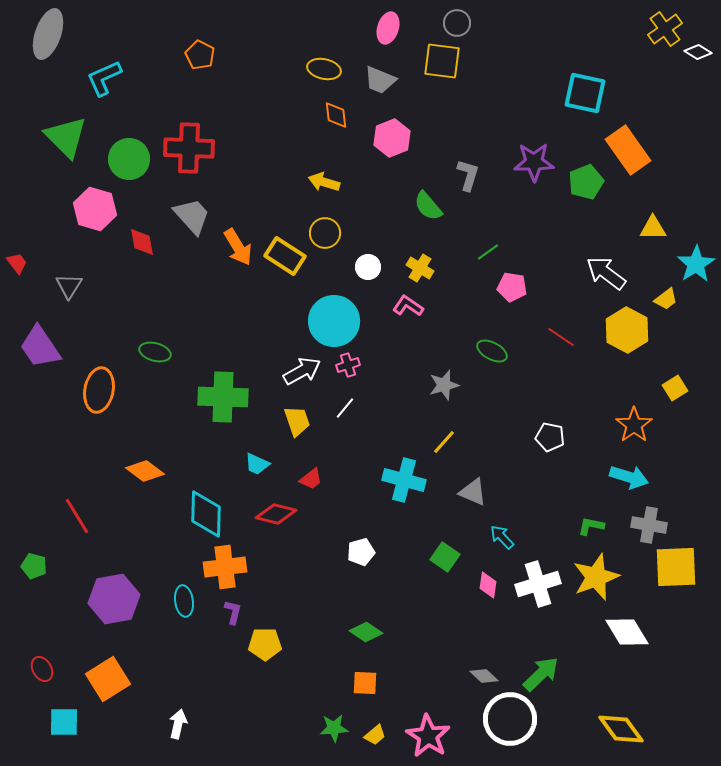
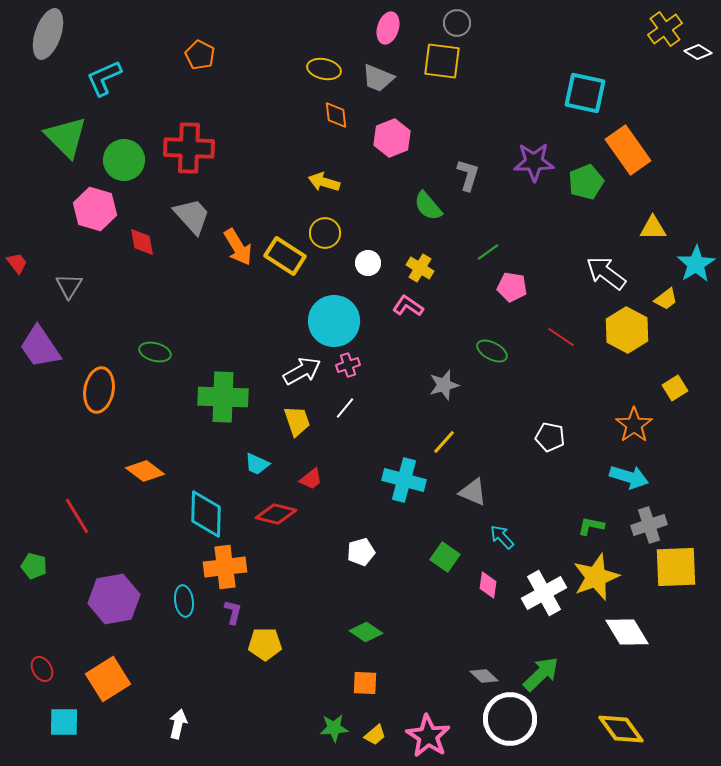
gray trapezoid at (380, 80): moved 2 px left, 2 px up
green circle at (129, 159): moved 5 px left, 1 px down
white circle at (368, 267): moved 4 px up
gray cross at (649, 525): rotated 28 degrees counterclockwise
white cross at (538, 584): moved 6 px right, 9 px down; rotated 12 degrees counterclockwise
